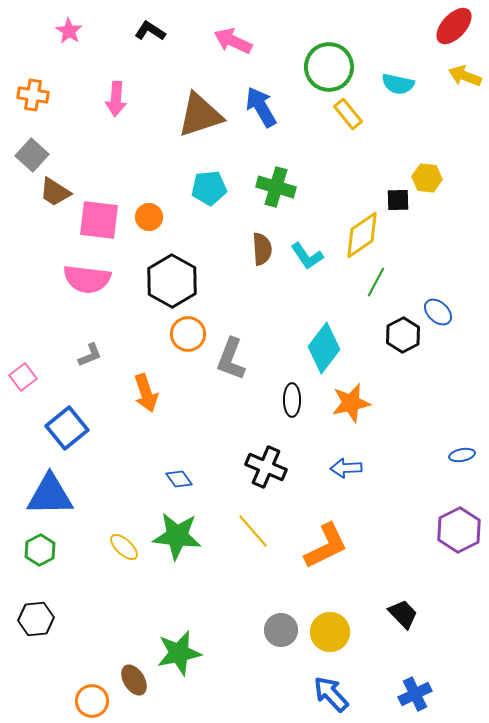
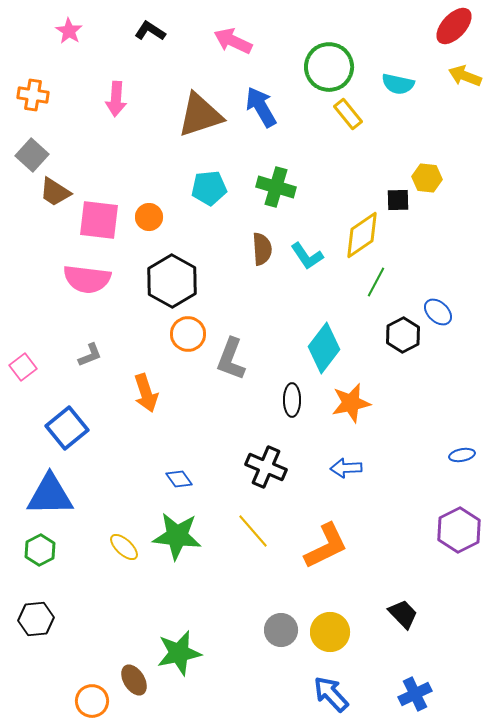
pink square at (23, 377): moved 10 px up
